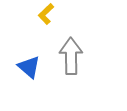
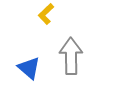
blue triangle: moved 1 px down
